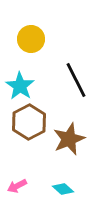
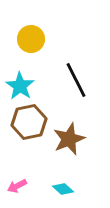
brown hexagon: rotated 16 degrees clockwise
